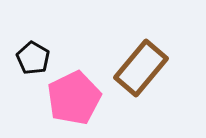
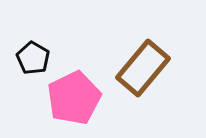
brown rectangle: moved 2 px right
